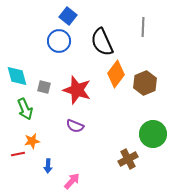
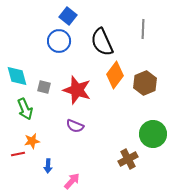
gray line: moved 2 px down
orange diamond: moved 1 px left, 1 px down
